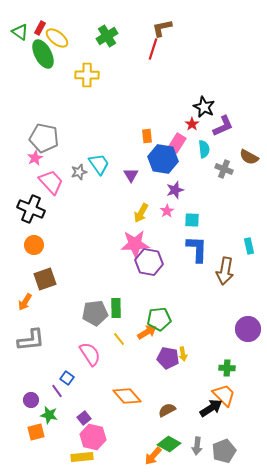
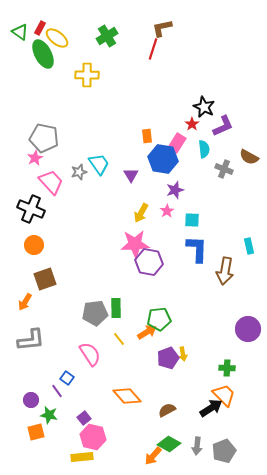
purple pentagon at (168, 358): rotated 30 degrees counterclockwise
